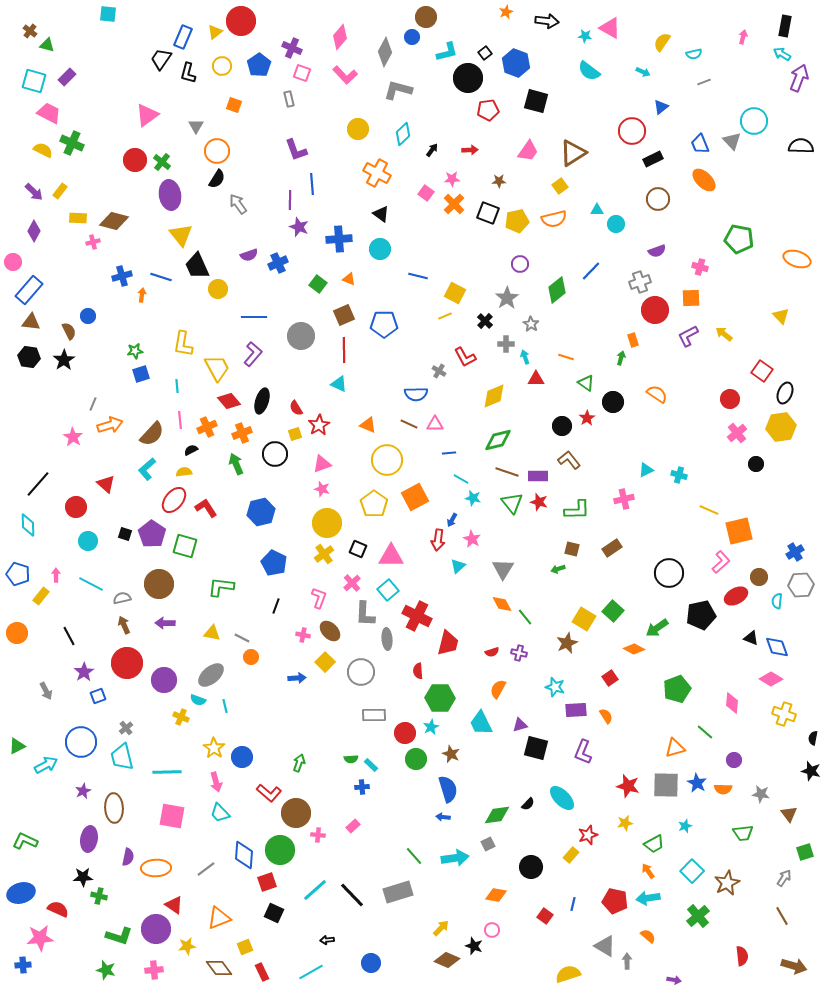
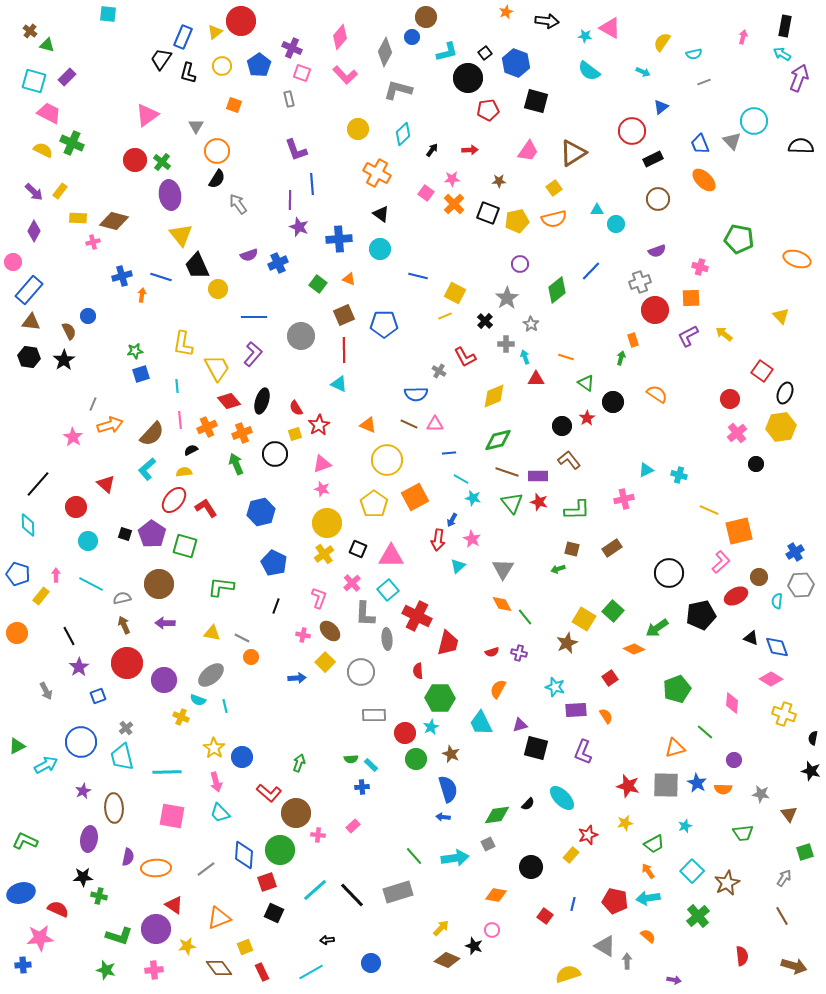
yellow square at (560, 186): moved 6 px left, 2 px down
purple star at (84, 672): moved 5 px left, 5 px up
